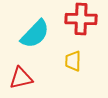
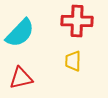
red cross: moved 4 px left, 2 px down
cyan semicircle: moved 15 px left, 1 px up
